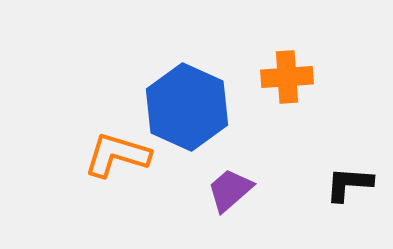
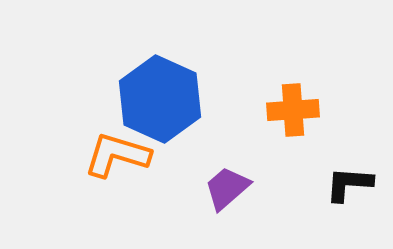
orange cross: moved 6 px right, 33 px down
blue hexagon: moved 27 px left, 8 px up
purple trapezoid: moved 3 px left, 2 px up
